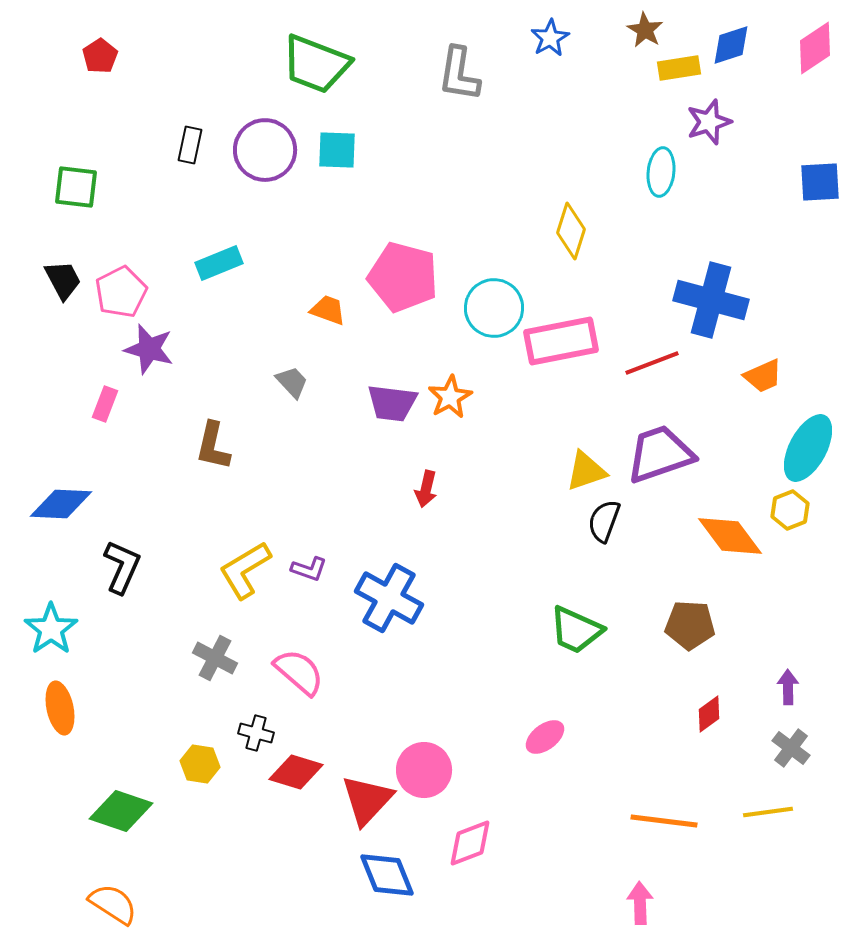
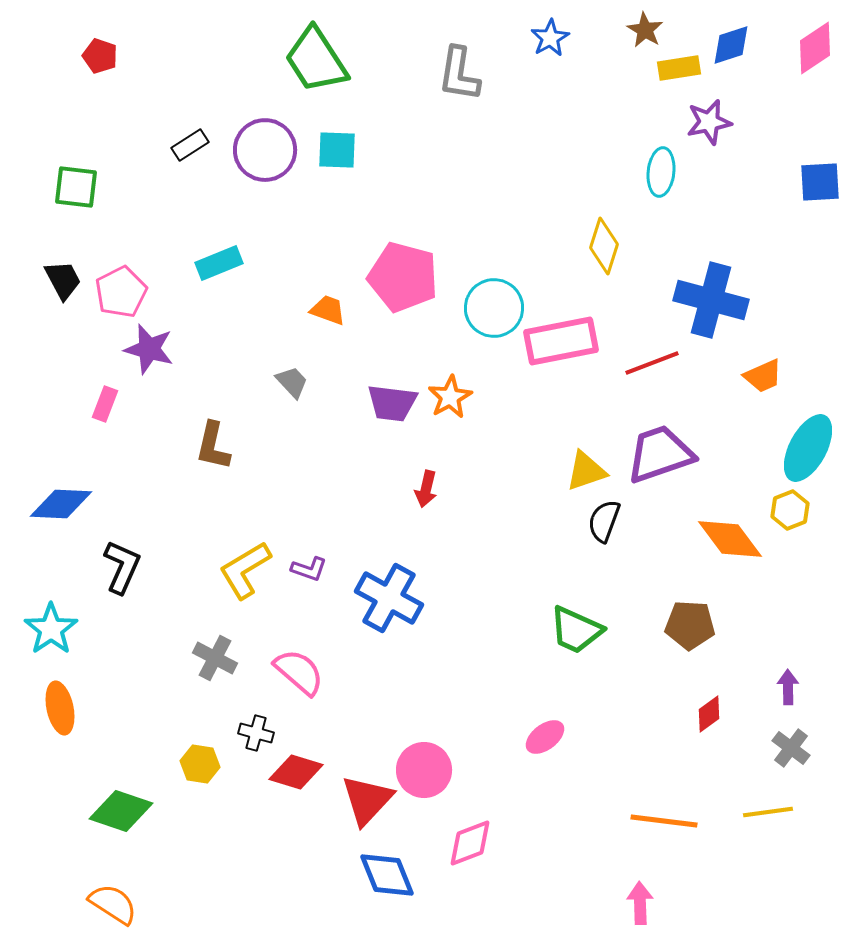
red pentagon at (100, 56): rotated 20 degrees counterclockwise
green trapezoid at (316, 64): moved 4 px up; rotated 36 degrees clockwise
purple star at (709, 122): rotated 6 degrees clockwise
black rectangle at (190, 145): rotated 45 degrees clockwise
yellow diamond at (571, 231): moved 33 px right, 15 px down
orange diamond at (730, 536): moved 3 px down
